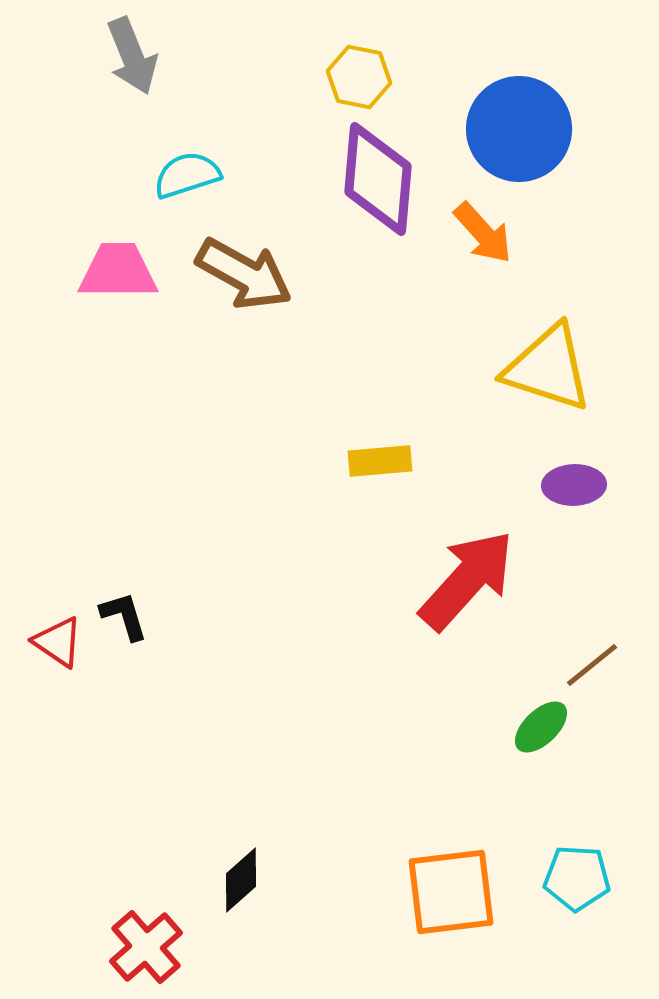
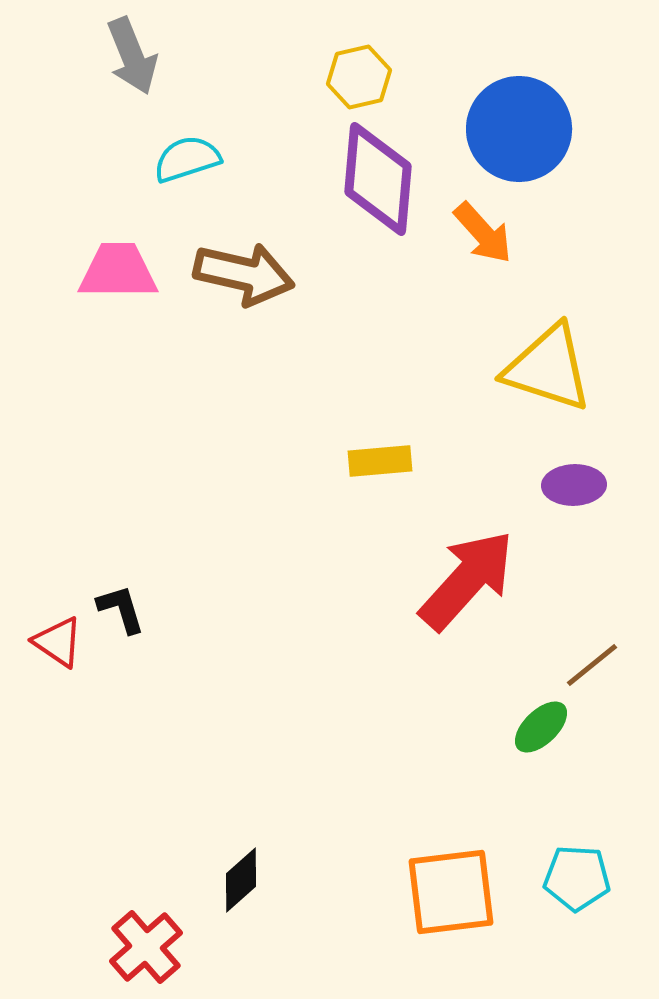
yellow hexagon: rotated 24 degrees counterclockwise
cyan semicircle: moved 16 px up
brown arrow: rotated 16 degrees counterclockwise
black L-shape: moved 3 px left, 7 px up
